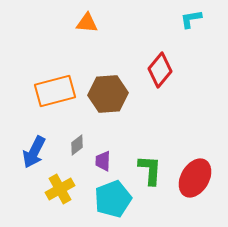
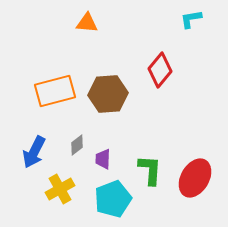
purple trapezoid: moved 2 px up
